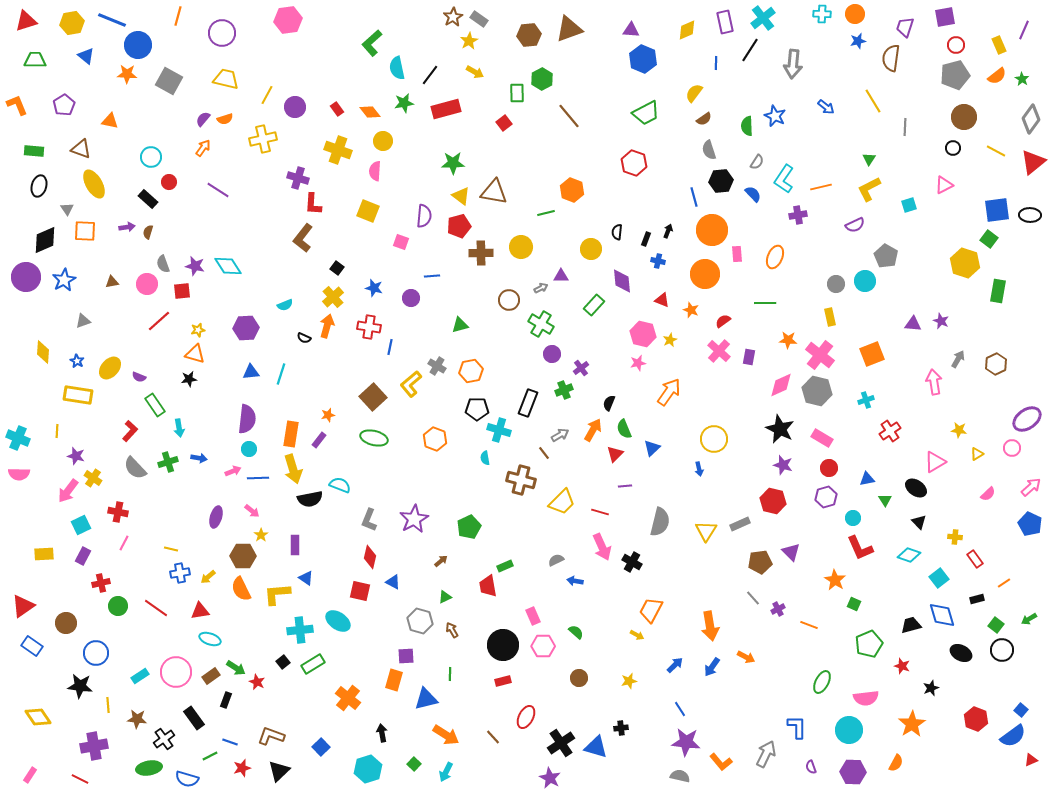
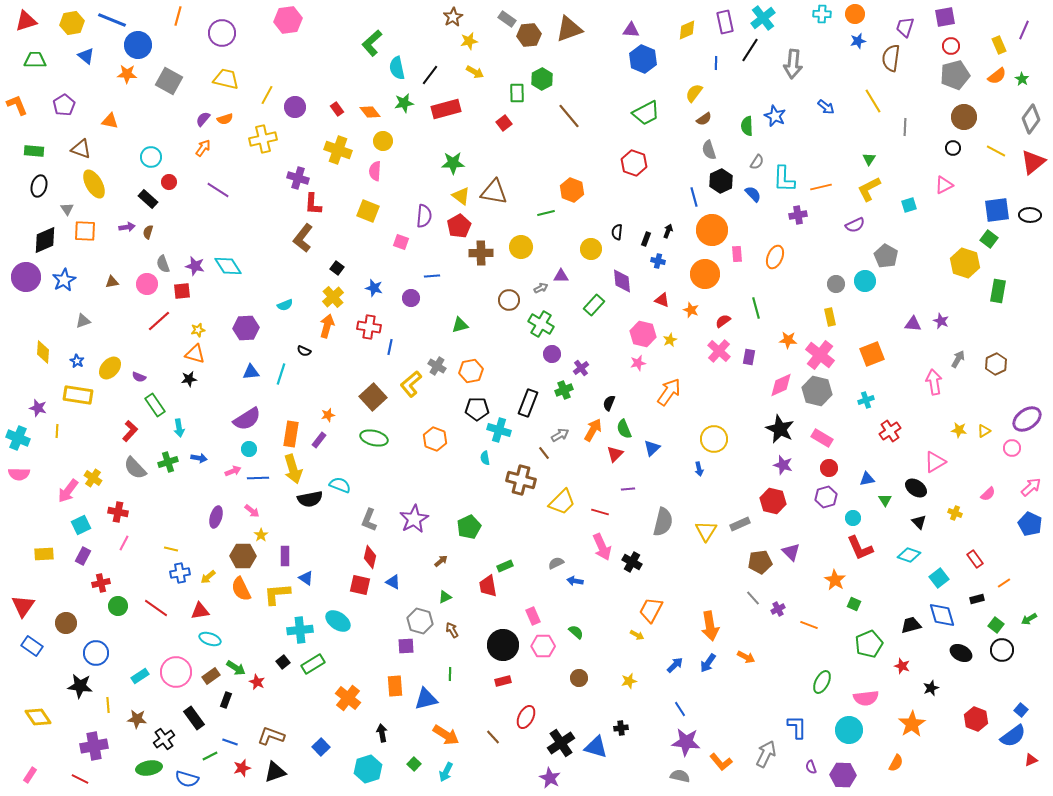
gray rectangle at (479, 19): moved 28 px right
yellow star at (469, 41): rotated 18 degrees clockwise
red circle at (956, 45): moved 5 px left, 1 px down
cyan L-shape at (784, 179): rotated 32 degrees counterclockwise
black hexagon at (721, 181): rotated 20 degrees counterclockwise
red pentagon at (459, 226): rotated 15 degrees counterclockwise
green line at (765, 303): moved 9 px left, 5 px down; rotated 75 degrees clockwise
black semicircle at (304, 338): moved 13 px down
purple semicircle at (247, 419): rotated 52 degrees clockwise
yellow triangle at (977, 454): moved 7 px right, 23 px up
purple star at (76, 456): moved 38 px left, 48 px up
purple line at (625, 486): moved 3 px right, 3 px down
gray semicircle at (660, 522): moved 3 px right
yellow cross at (955, 537): moved 24 px up; rotated 16 degrees clockwise
purple rectangle at (295, 545): moved 10 px left, 11 px down
gray semicircle at (556, 560): moved 3 px down
red square at (360, 591): moved 6 px up
red triangle at (23, 606): rotated 20 degrees counterclockwise
purple square at (406, 656): moved 10 px up
blue arrow at (712, 667): moved 4 px left, 4 px up
orange rectangle at (394, 680): moved 1 px right, 6 px down; rotated 20 degrees counterclockwise
black triangle at (279, 771): moved 4 px left, 1 px down; rotated 25 degrees clockwise
purple hexagon at (853, 772): moved 10 px left, 3 px down
